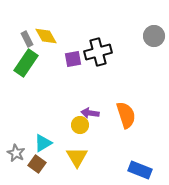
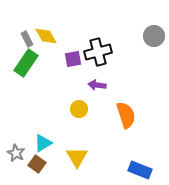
purple arrow: moved 7 px right, 28 px up
yellow circle: moved 1 px left, 16 px up
